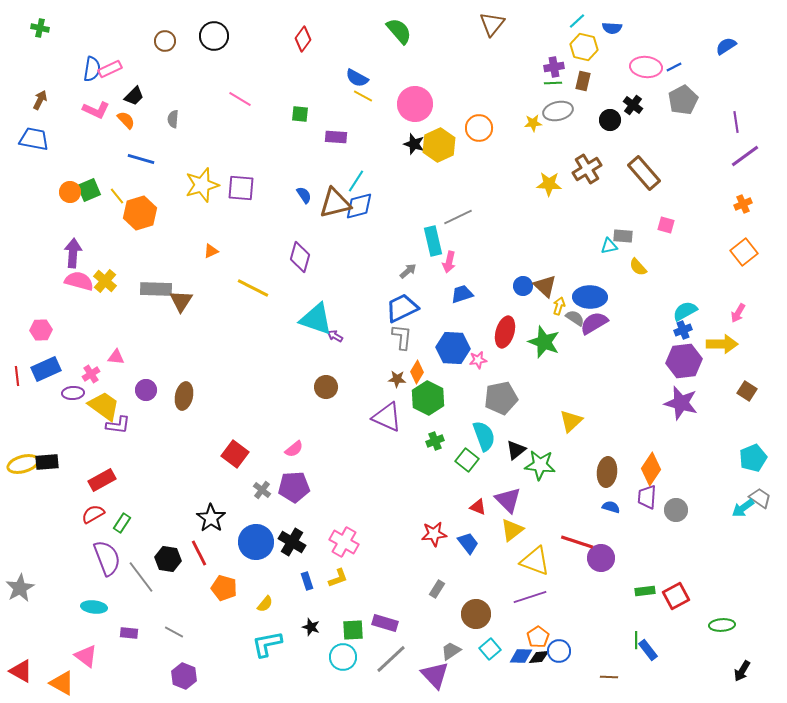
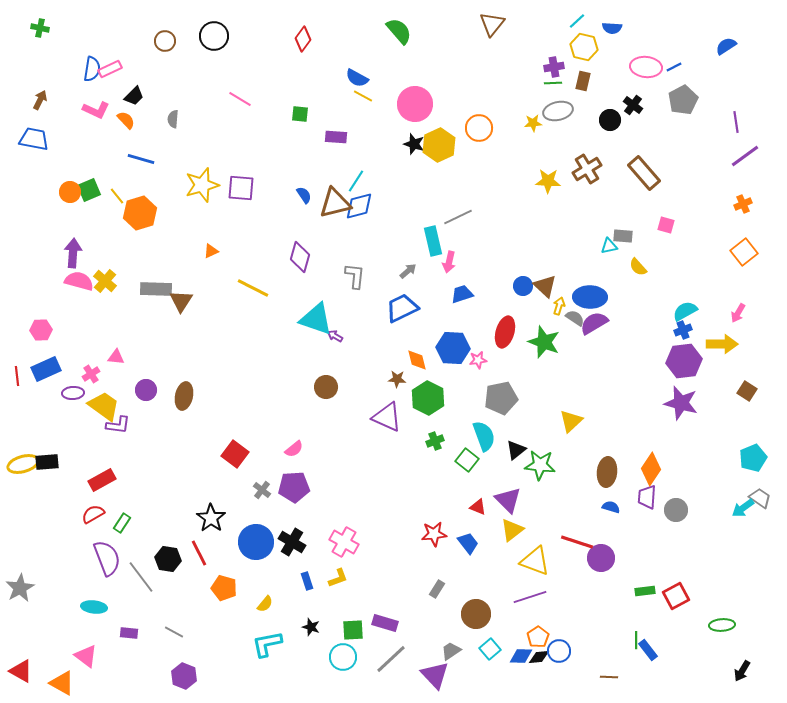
yellow star at (549, 184): moved 1 px left, 3 px up
gray L-shape at (402, 337): moved 47 px left, 61 px up
orange diamond at (417, 372): moved 12 px up; rotated 45 degrees counterclockwise
